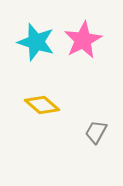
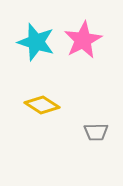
yellow diamond: rotated 8 degrees counterclockwise
gray trapezoid: rotated 120 degrees counterclockwise
